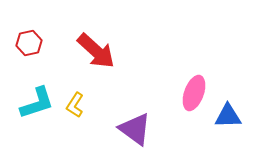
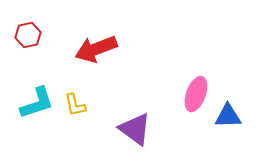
red hexagon: moved 1 px left, 8 px up
red arrow: moved 2 px up; rotated 117 degrees clockwise
pink ellipse: moved 2 px right, 1 px down
yellow L-shape: rotated 45 degrees counterclockwise
